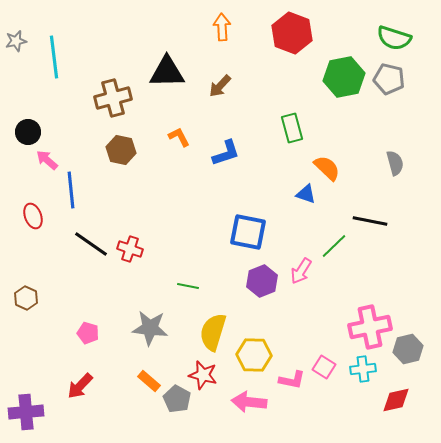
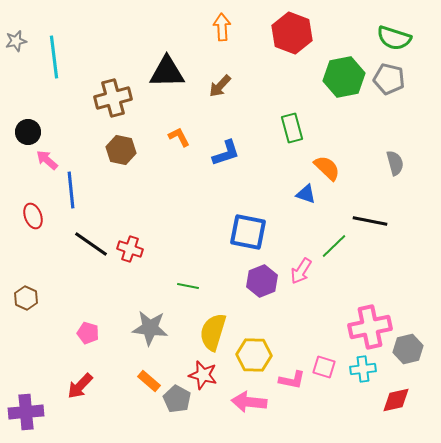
pink square at (324, 367): rotated 15 degrees counterclockwise
